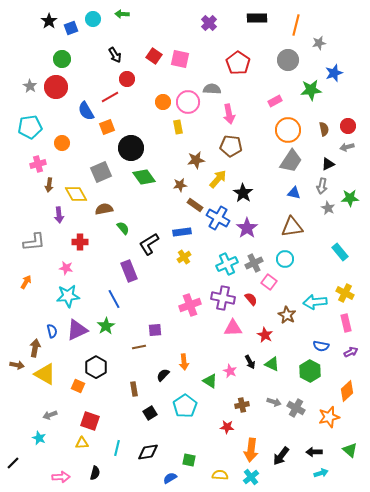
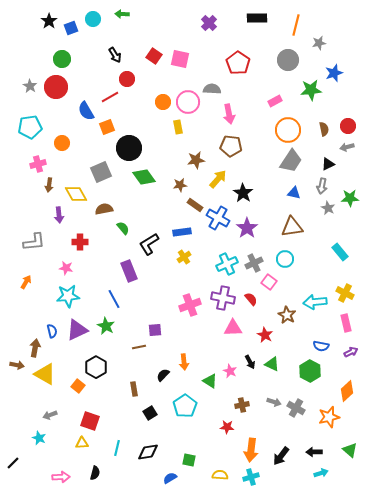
black circle at (131, 148): moved 2 px left
green star at (106, 326): rotated 12 degrees counterclockwise
orange square at (78, 386): rotated 16 degrees clockwise
cyan cross at (251, 477): rotated 21 degrees clockwise
